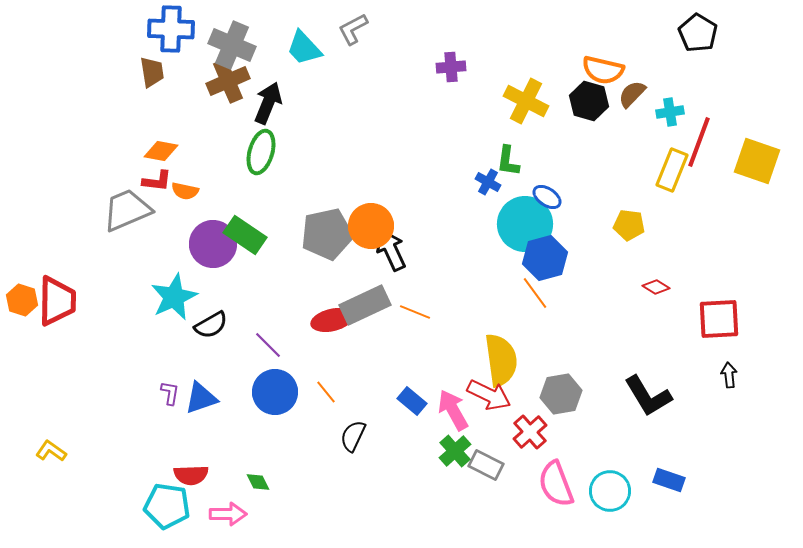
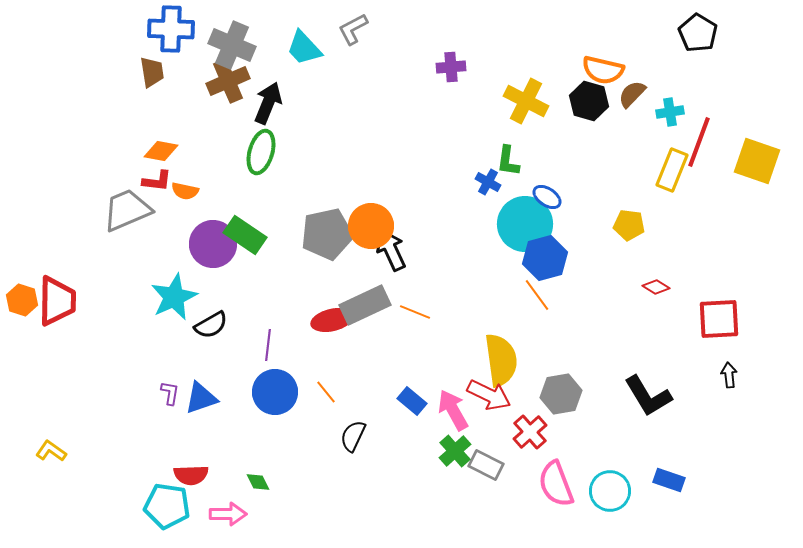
orange line at (535, 293): moved 2 px right, 2 px down
purple line at (268, 345): rotated 52 degrees clockwise
